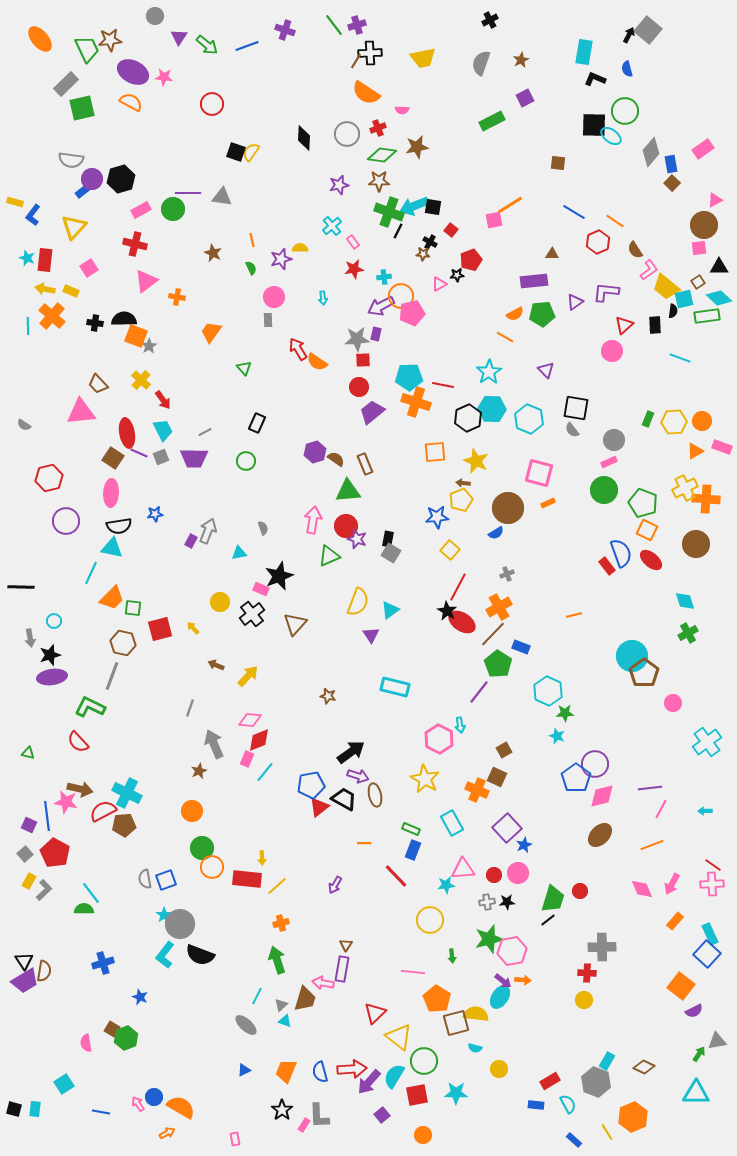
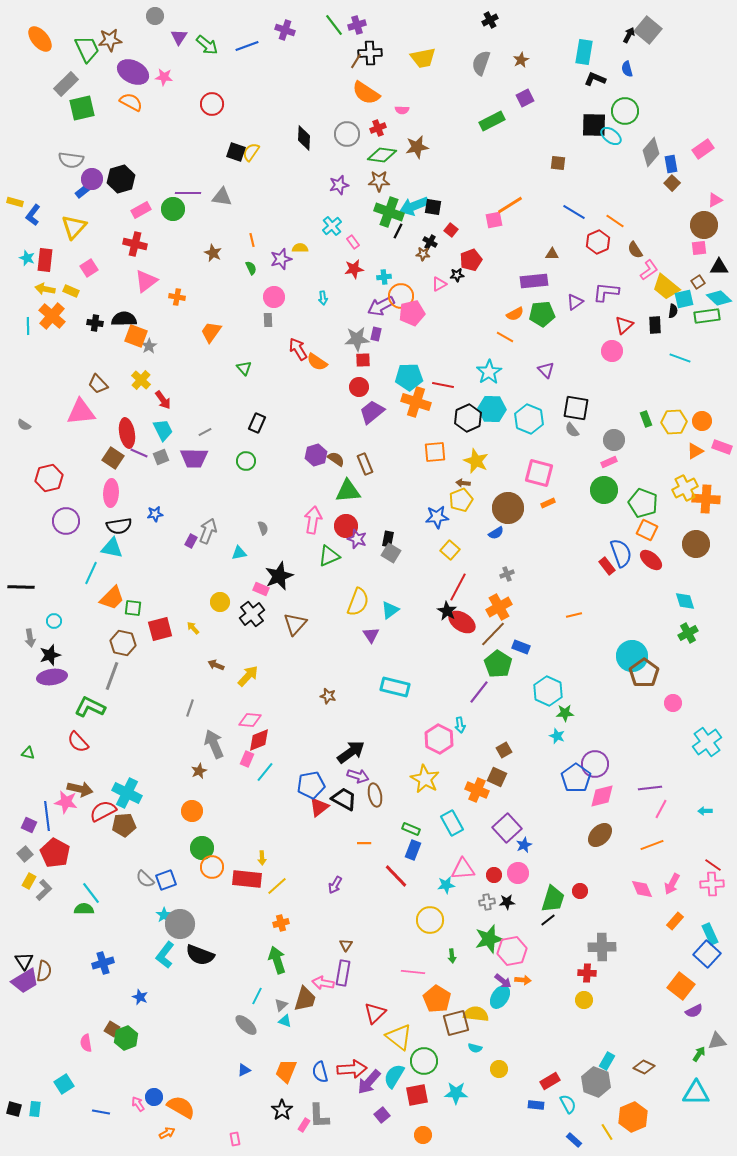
green rectangle at (648, 419): moved 2 px left; rotated 42 degrees counterclockwise
purple hexagon at (315, 452): moved 1 px right, 3 px down
gray semicircle at (145, 879): rotated 36 degrees counterclockwise
purple rectangle at (342, 969): moved 1 px right, 4 px down
